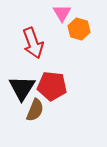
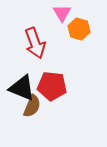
red arrow: moved 2 px right
black triangle: rotated 40 degrees counterclockwise
brown semicircle: moved 3 px left, 4 px up
